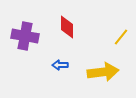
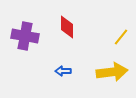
blue arrow: moved 3 px right, 6 px down
yellow arrow: moved 9 px right
